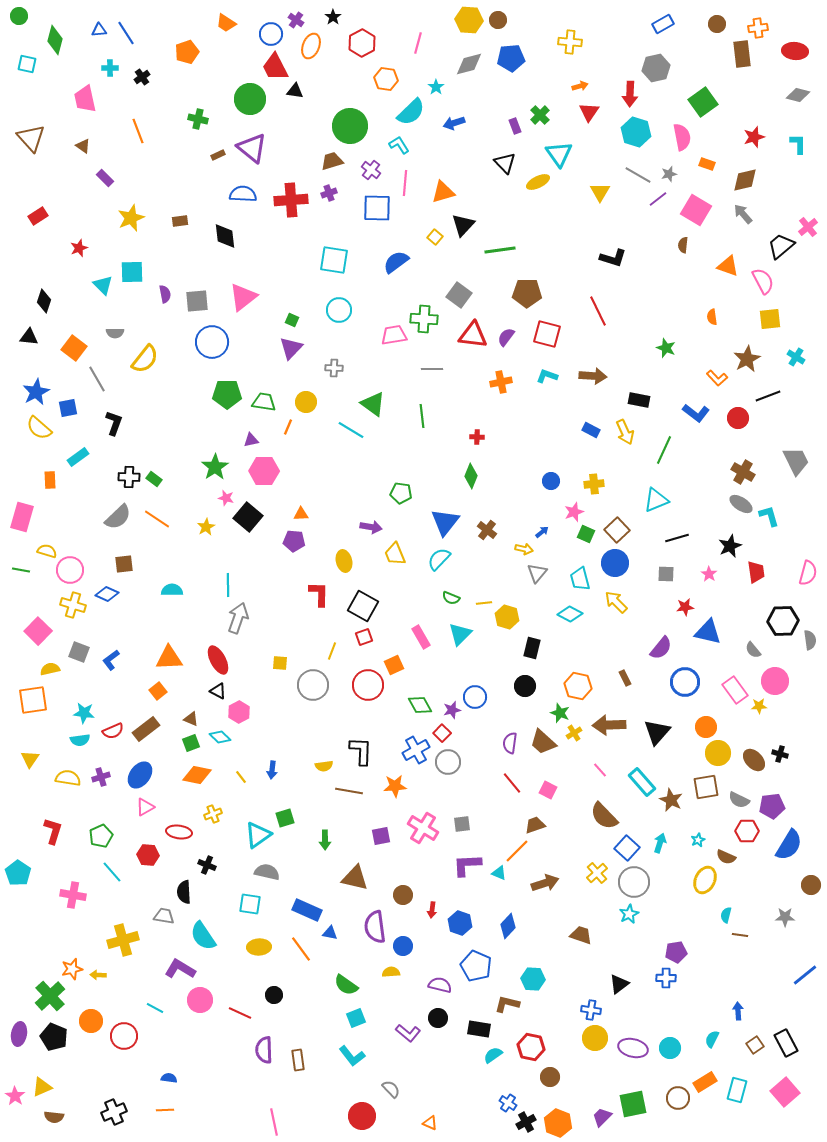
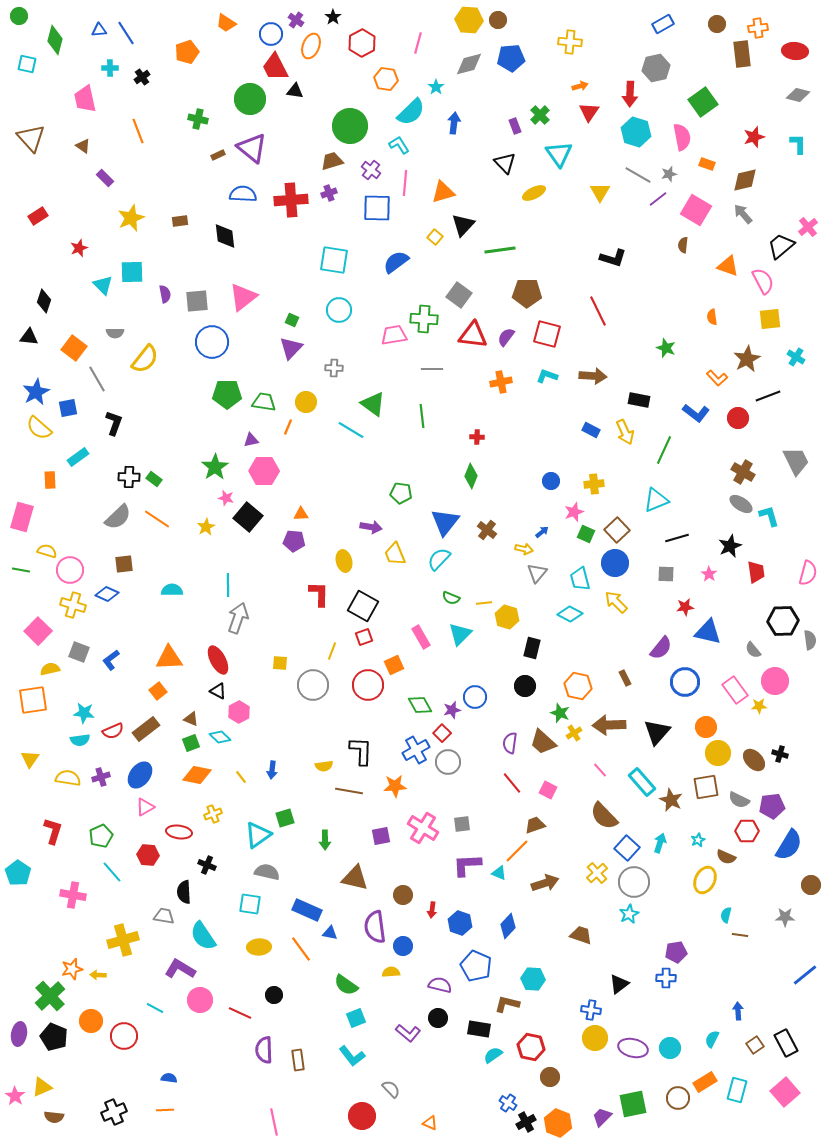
blue arrow at (454, 123): rotated 115 degrees clockwise
yellow ellipse at (538, 182): moved 4 px left, 11 px down
